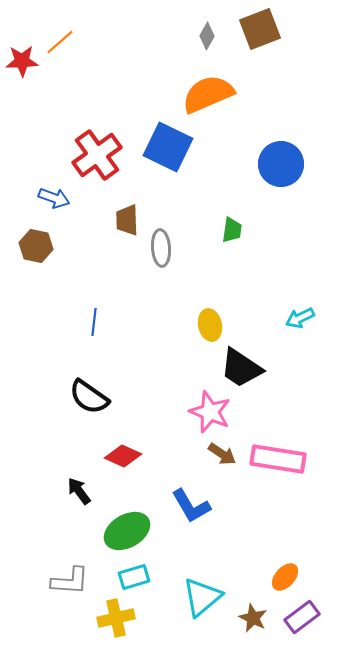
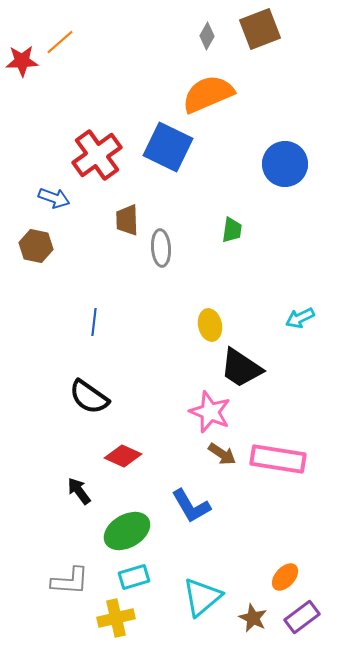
blue circle: moved 4 px right
